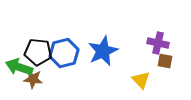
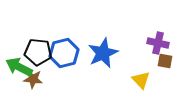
blue star: moved 2 px down
green arrow: rotated 8 degrees clockwise
